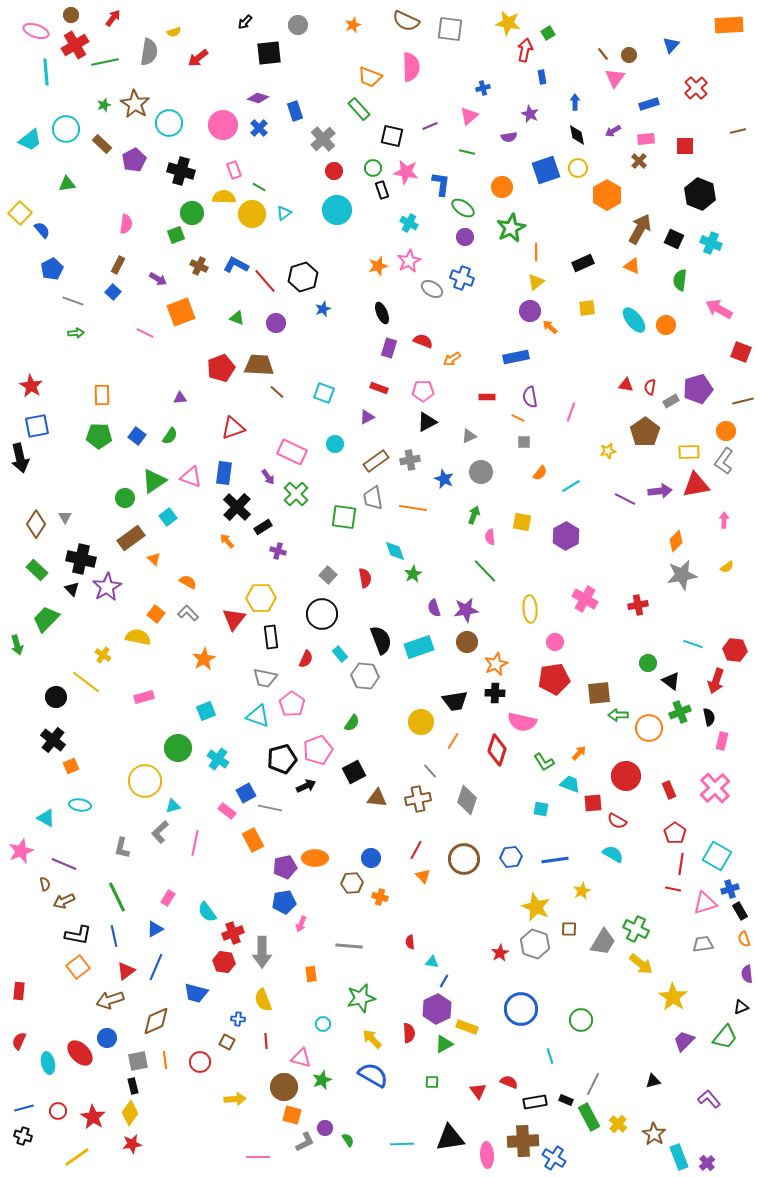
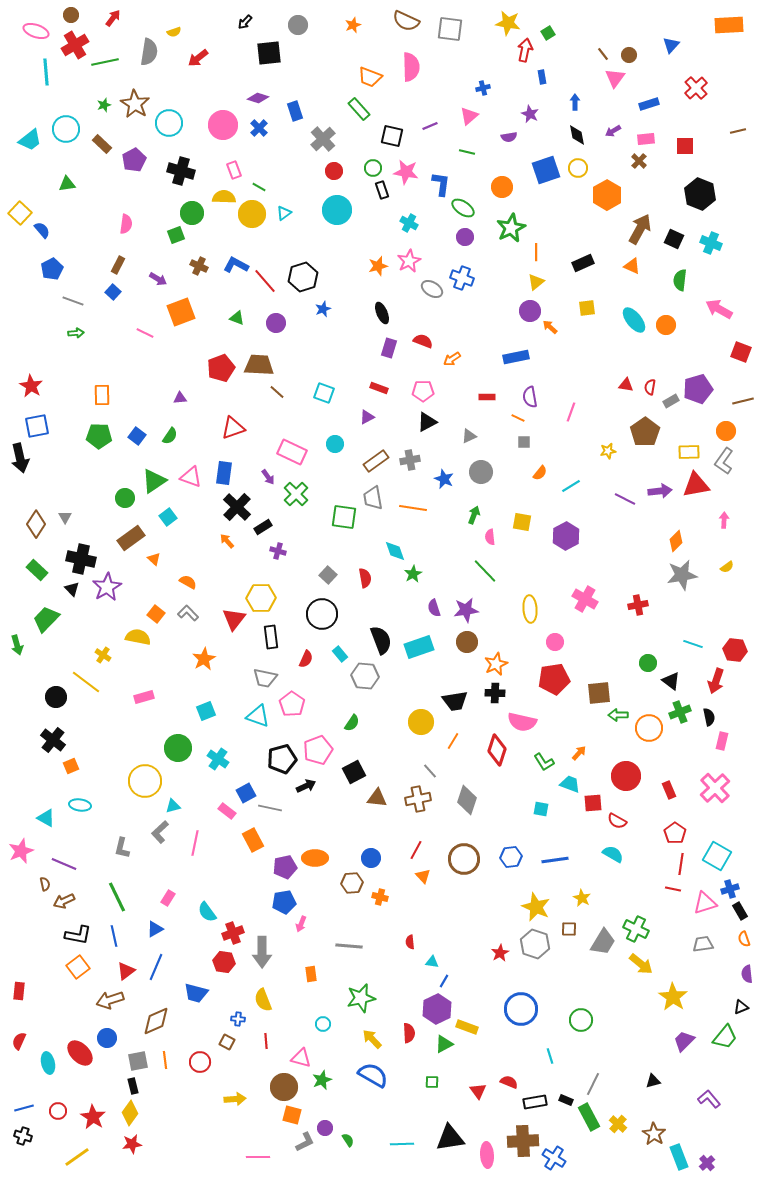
yellow star at (582, 891): moved 7 px down; rotated 18 degrees counterclockwise
